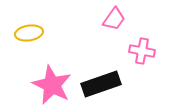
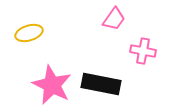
yellow ellipse: rotated 8 degrees counterclockwise
pink cross: moved 1 px right
black rectangle: rotated 30 degrees clockwise
